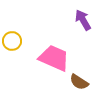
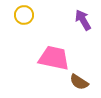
yellow circle: moved 12 px right, 26 px up
pink trapezoid: rotated 12 degrees counterclockwise
